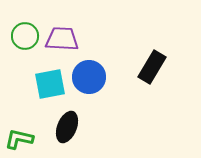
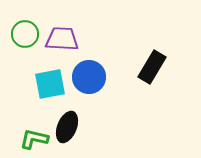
green circle: moved 2 px up
green L-shape: moved 15 px right
